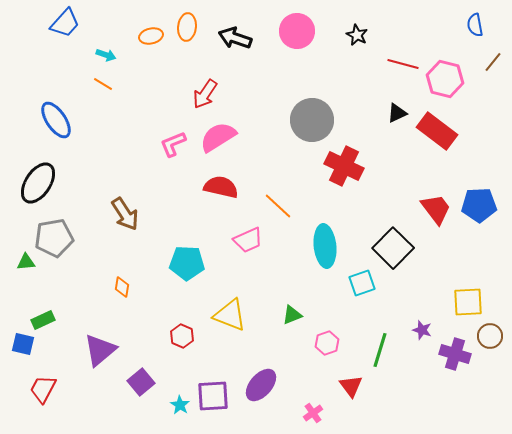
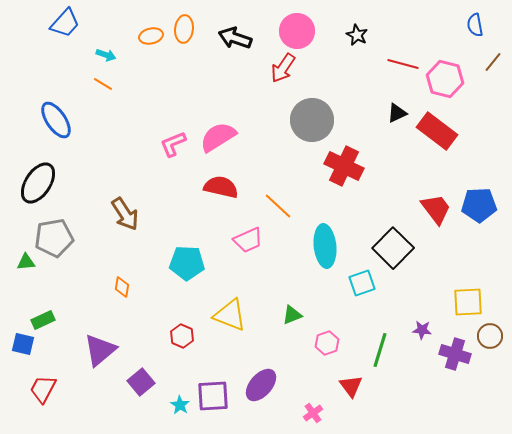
orange ellipse at (187, 27): moved 3 px left, 2 px down
red arrow at (205, 94): moved 78 px right, 26 px up
purple star at (422, 330): rotated 12 degrees counterclockwise
